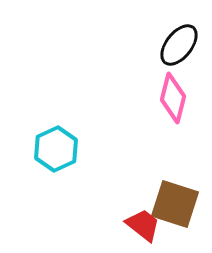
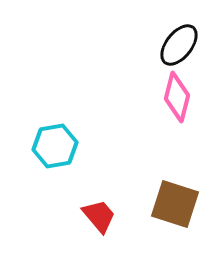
pink diamond: moved 4 px right, 1 px up
cyan hexagon: moved 1 px left, 3 px up; rotated 15 degrees clockwise
red trapezoid: moved 44 px left, 9 px up; rotated 12 degrees clockwise
